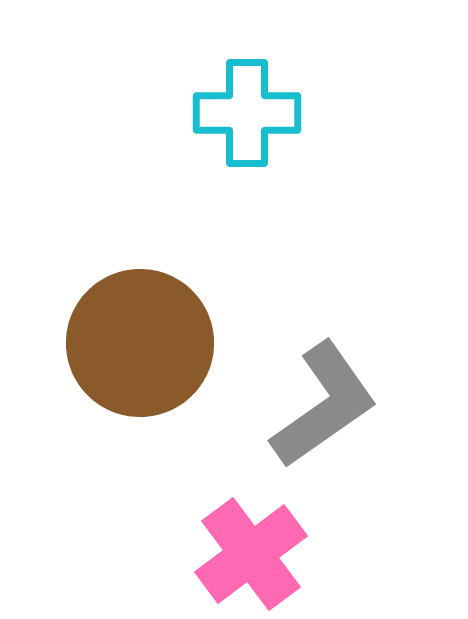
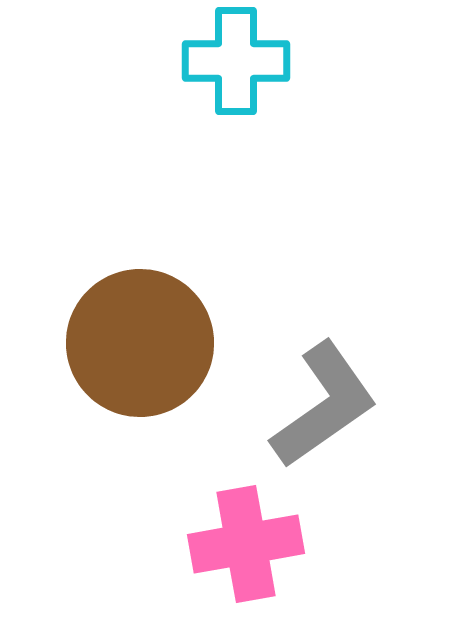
cyan cross: moved 11 px left, 52 px up
pink cross: moved 5 px left, 10 px up; rotated 27 degrees clockwise
